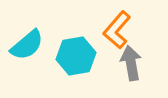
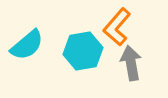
orange L-shape: moved 3 px up
cyan hexagon: moved 7 px right, 5 px up
